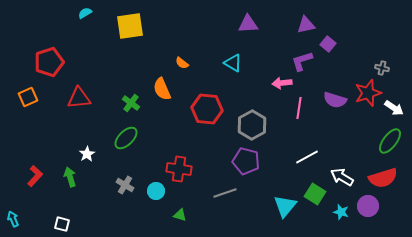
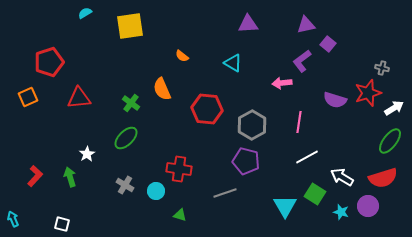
purple L-shape at (302, 61): rotated 20 degrees counterclockwise
orange semicircle at (182, 63): moved 7 px up
pink line at (299, 108): moved 14 px down
white arrow at (394, 108): rotated 66 degrees counterclockwise
cyan triangle at (285, 206): rotated 10 degrees counterclockwise
